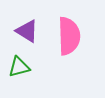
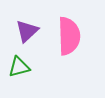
purple triangle: rotated 45 degrees clockwise
